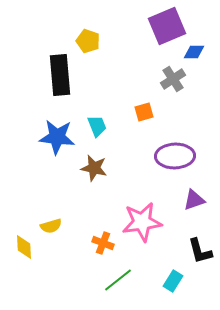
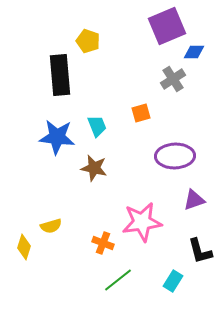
orange square: moved 3 px left, 1 px down
yellow diamond: rotated 20 degrees clockwise
